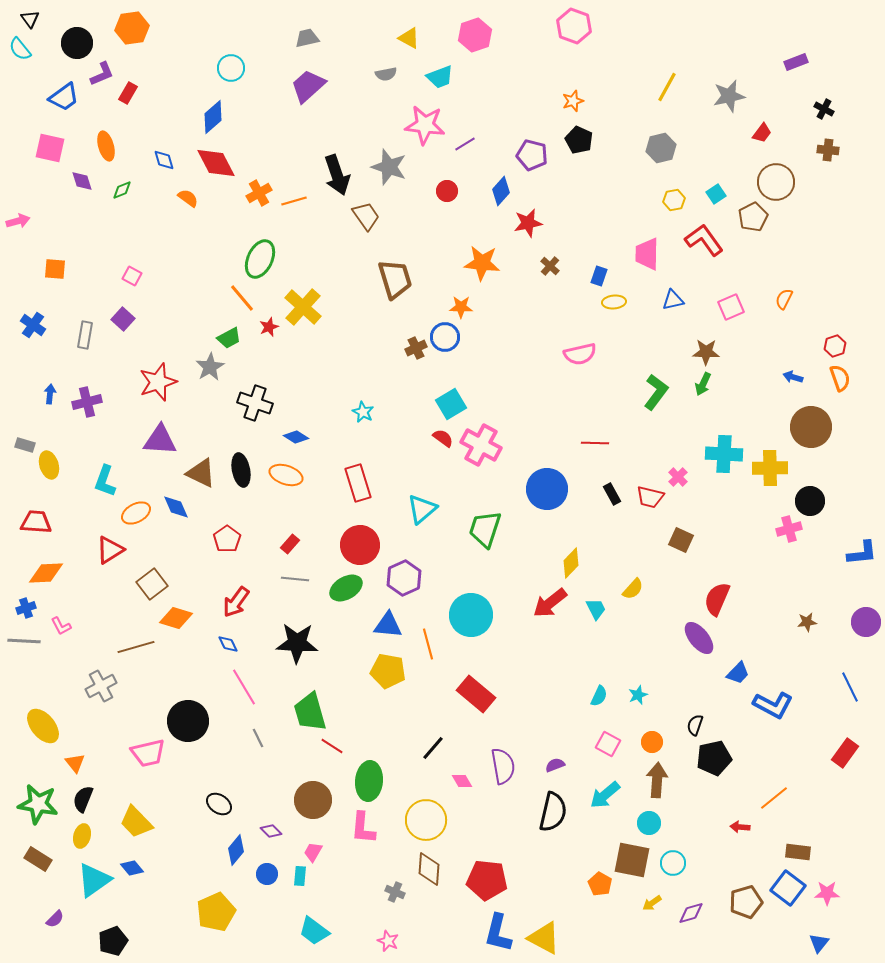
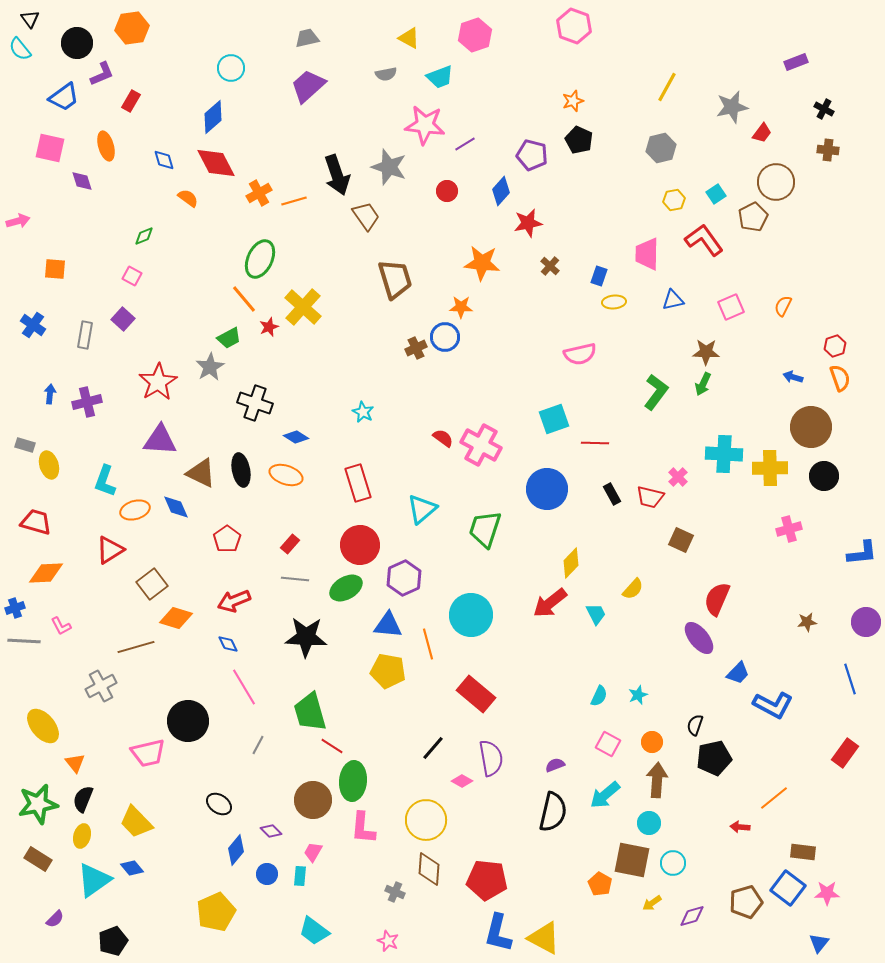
red rectangle at (128, 93): moved 3 px right, 8 px down
gray star at (729, 96): moved 3 px right, 11 px down
green diamond at (122, 190): moved 22 px right, 46 px down
orange line at (242, 298): moved 2 px right, 1 px down
orange semicircle at (784, 299): moved 1 px left, 7 px down
red star at (158, 382): rotated 12 degrees counterclockwise
cyan square at (451, 404): moved 103 px right, 15 px down; rotated 12 degrees clockwise
black circle at (810, 501): moved 14 px right, 25 px up
orange ellipse at (136, 513): moved 1 px left, 3 px up; rotated 12 degrees clockwise
red trapezoid at (36, 522): rotated 12 degrees clockwise
red arrow at (236, 602): moved 2 px left, 1 px up; rotated 32 degrees clockwise
blue cross at (26, 608): moved 11 px left
cyan trapezoid at (596, 609): moved 5 px down
black star at (297, 643): moved 9 px right, 6 px up
blue line at (850, 687): moved 8 px up; rotated 8 degrees clockwise
gray line at (258, 738): moved 7 px down; rotated 54 degrees clockwise
purple semicircle at (503, 766): moved 12 px left, 8 px up
green ellipse at (369, 781): moved 16 px left
pink diamond at (462, 781): rotated 30 degrees counterclockwise
green star at (38, 804): rotated 21 degrees counterclockwise
brown rectangle at (798, 852): moved 5 px right
purple diamond at (691, 913): moved 1 px right, 3 px down
